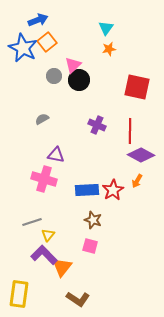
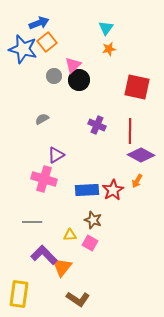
blue arrow: moved 1 px right, 3 px down
blue star: moved 1 px down; rotated 12 degrees counterclockwise
purple triangle: rotated 42 degrees counterclockwise
gray line: rotated 18 degrees clockwise
yellow triangle: moved 22 px right; rotated 48 degrees clockwise
pink square: moved 3 px up; rotated 14 degrees clockwise
